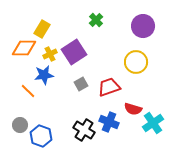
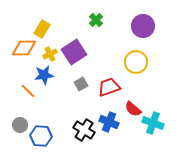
red semicircle: rotated 24 degrees clockwise
cyan cross: rotated 35 degrees counterclockwise
blue hexagon: rotated 15 degrees counterclockwise
